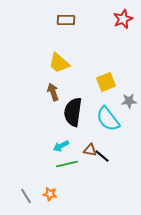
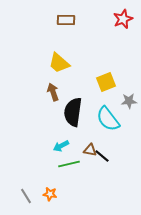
green line: moved 2 px right
